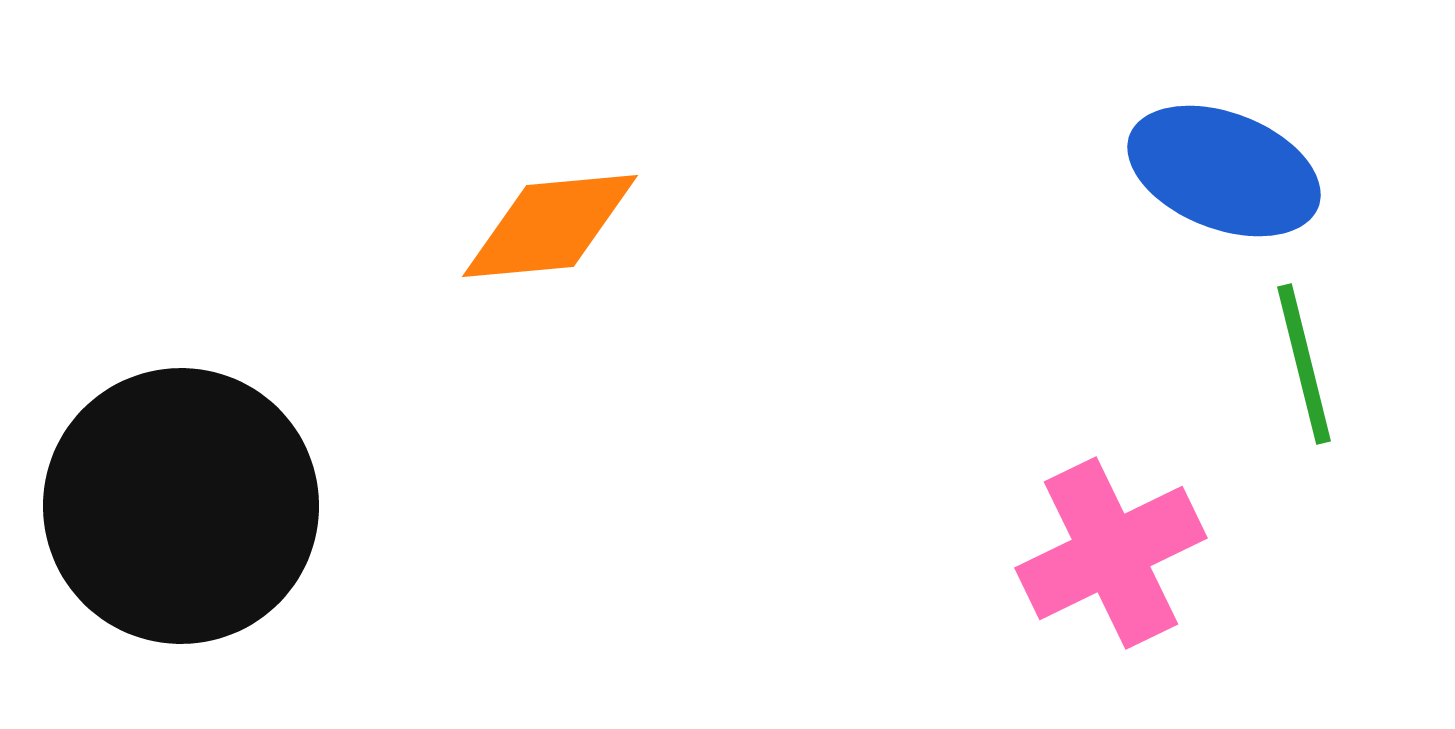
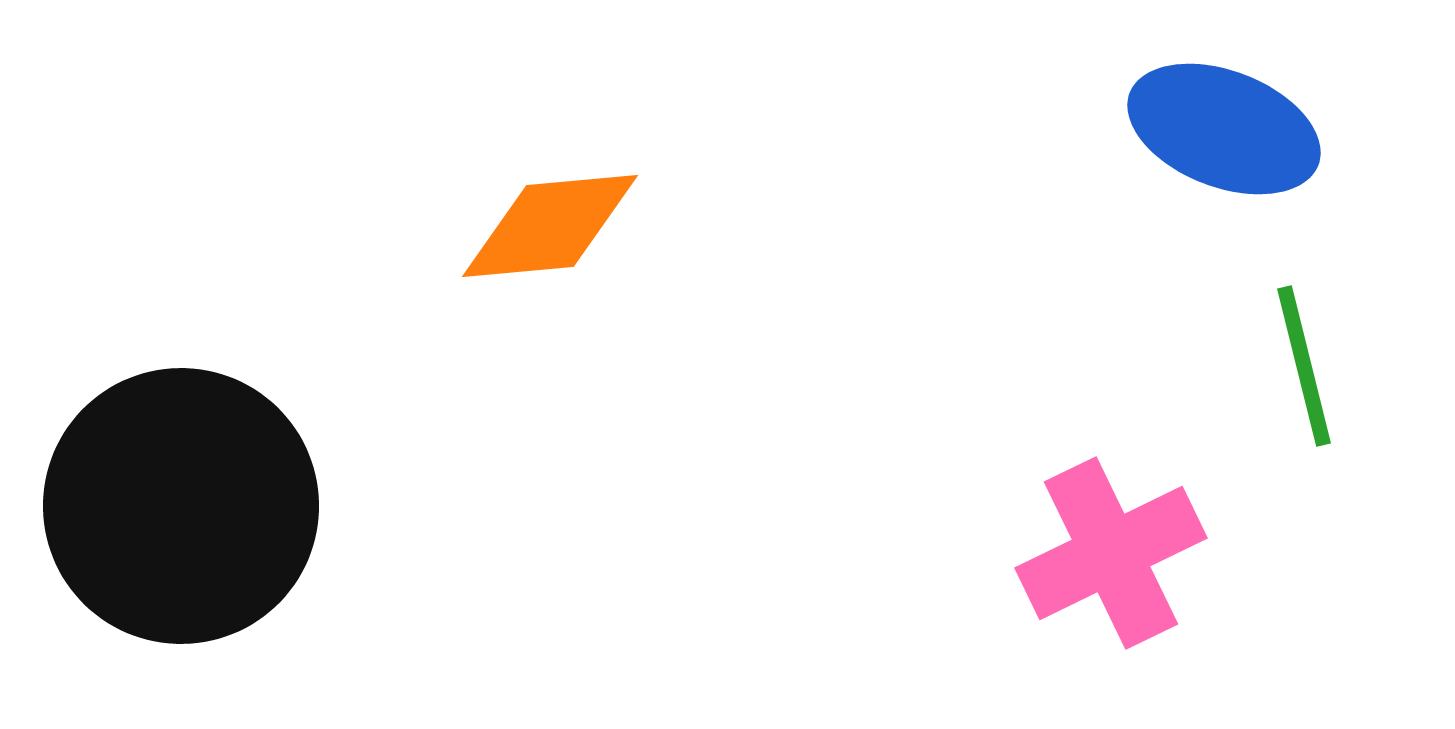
blue ellipse: moved 42 px up
green line: moved 2 px down
